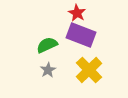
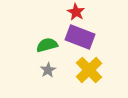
red star: moved 1 px left, 1 px up
purple rectangle: moved 1 px left, 2 px down
green semicircle: rotated 10 degrees clockwise
